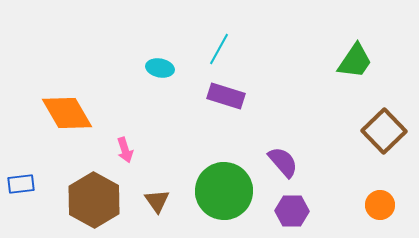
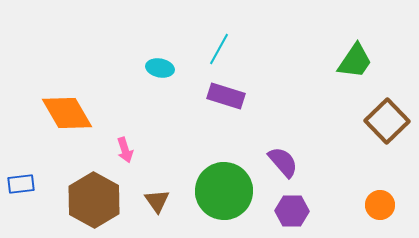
brown square: moved 3 px right, 10 px up
